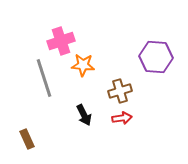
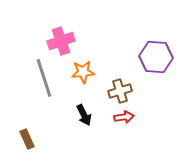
orange star: moved 7 px down; rotated 10 degrees counterclockwise
red arrow: moved 2 px right, 1 px up
